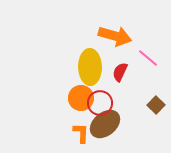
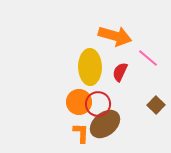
orange circle: moved 2 px left, 4 px down
red circle: moved 2 px left, 1 px down
